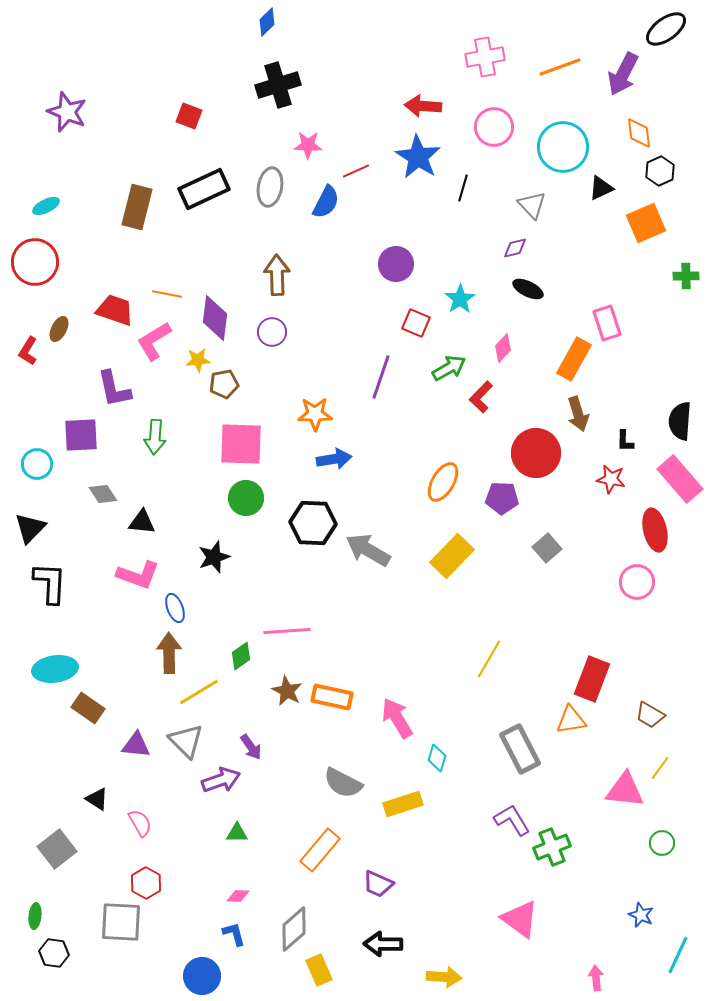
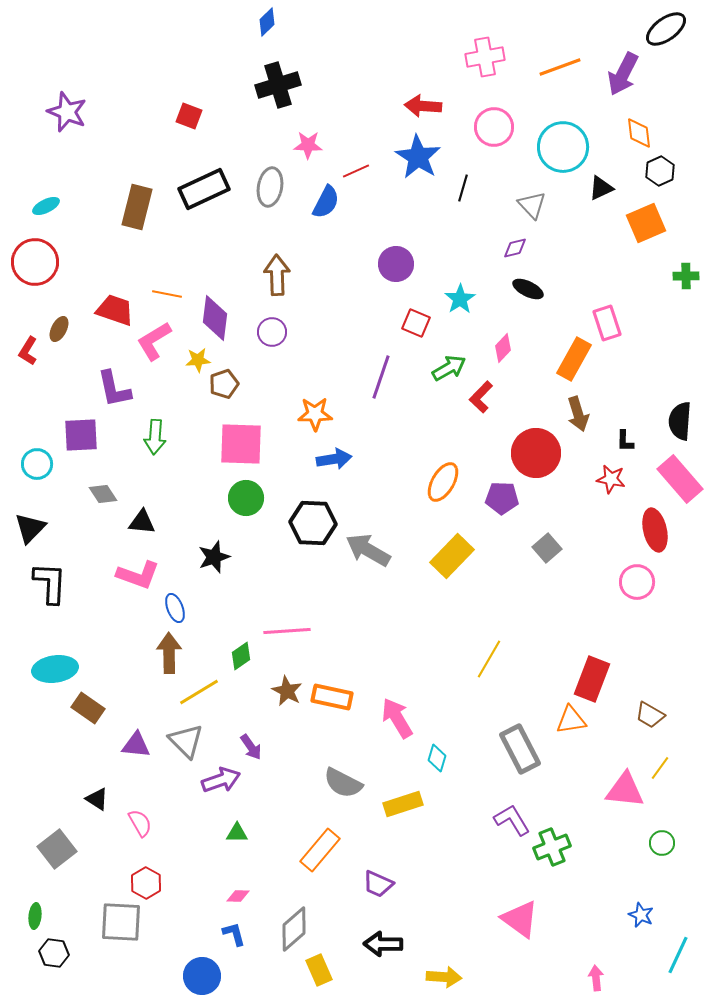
brown pentagon at (224, 384): rotated 8 degrees counterclockwise
